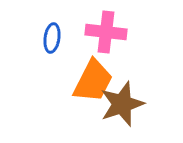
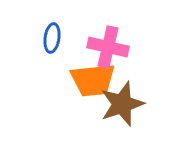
pink cross: moved 2 px right, 15 px down; rotated 6 degrees clockwise
orange trapezoid: moved 1 px up; rotated 57 degrees clockwise
